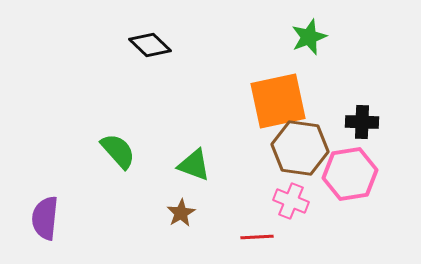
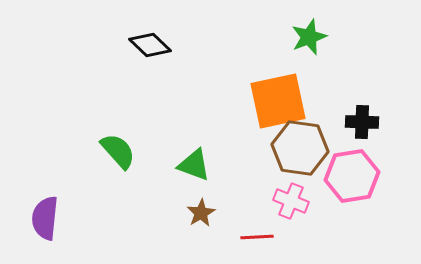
pink hexagon: moved 2 px right, 2 px down
brown star: moved 20 px right
